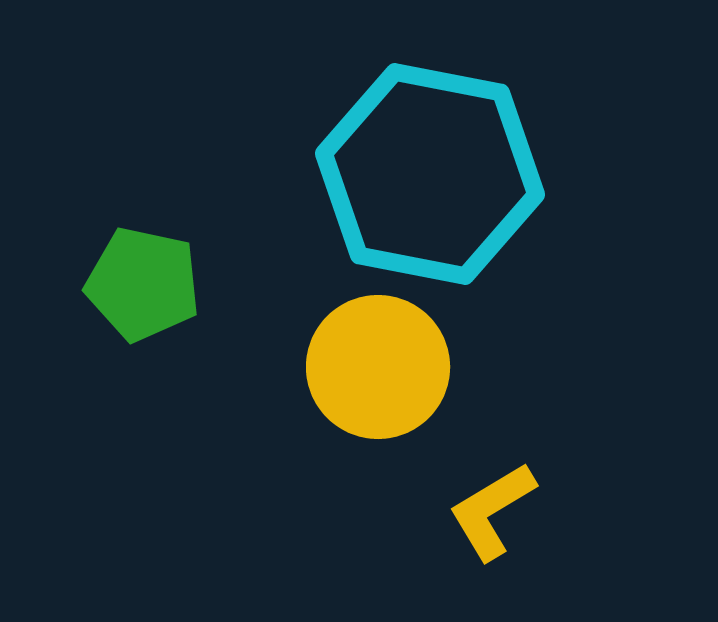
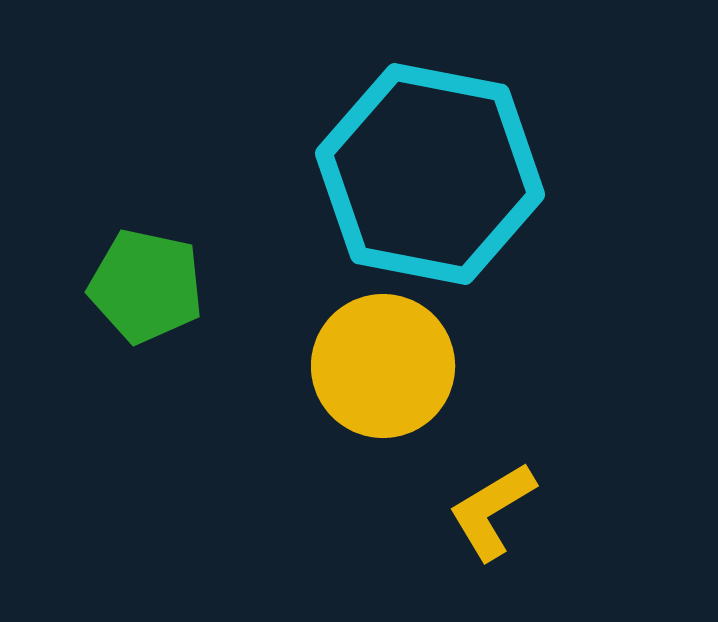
green pentagon: moved 3 px right, 2 px down
yellow circle: moved 5 px right, 1 px up
